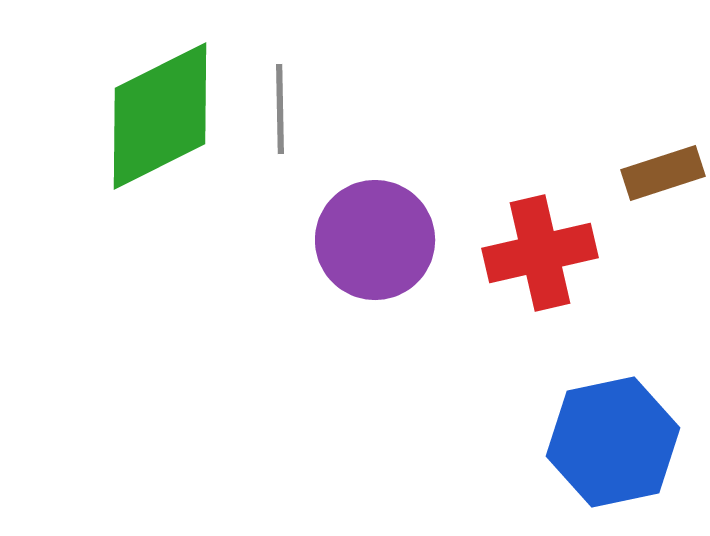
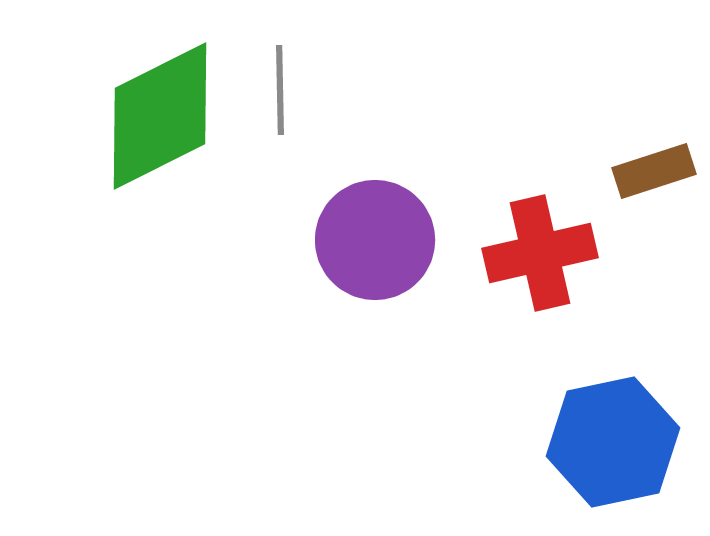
gray line: moved 19 px up
brown rectangle: moved 9 px left, 2 px up
